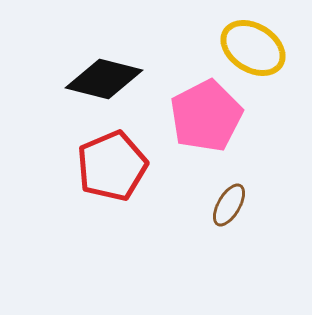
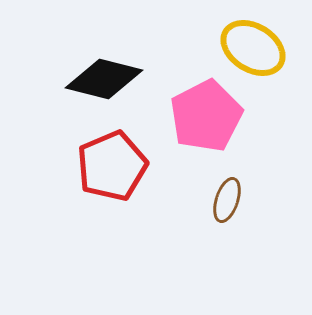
brown ellipse: moved 2 px left, 5 px up; rotated 12 degrees counterclockwise
